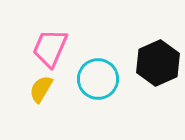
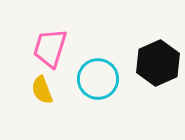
pink trapezoid: rotated 6 degrees counterclockwise
yellow semicircle: moved 1 px right, 1 px down; rotated 52 degrees counterclockwise
